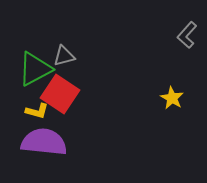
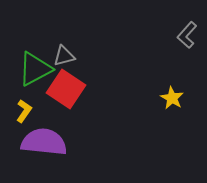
red square: moved 6 px right, 5 px up
yellow L-shape: moved 13 px left; rotated 70 degrees counterclockwise
